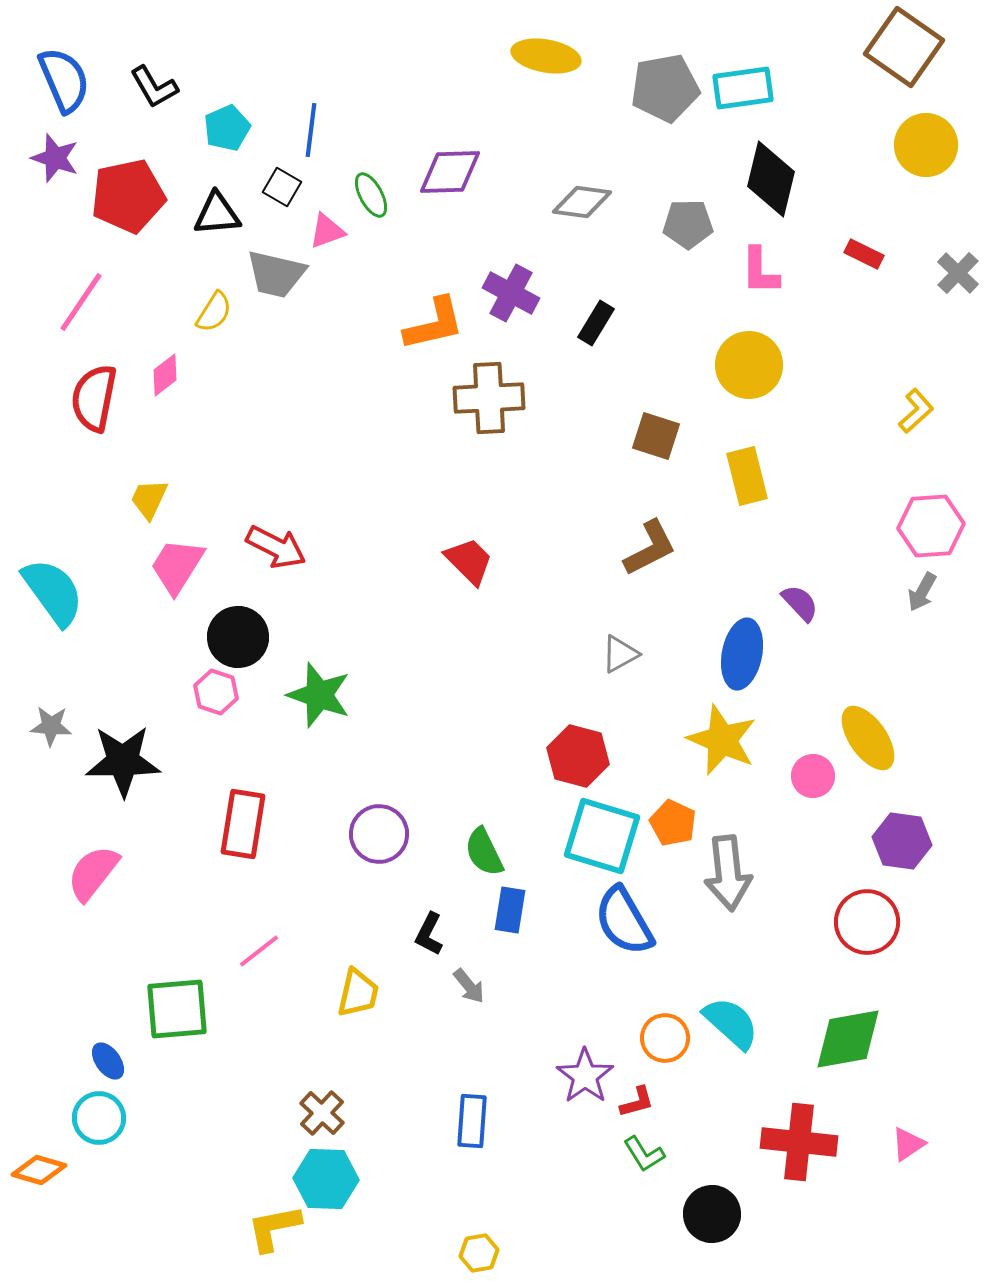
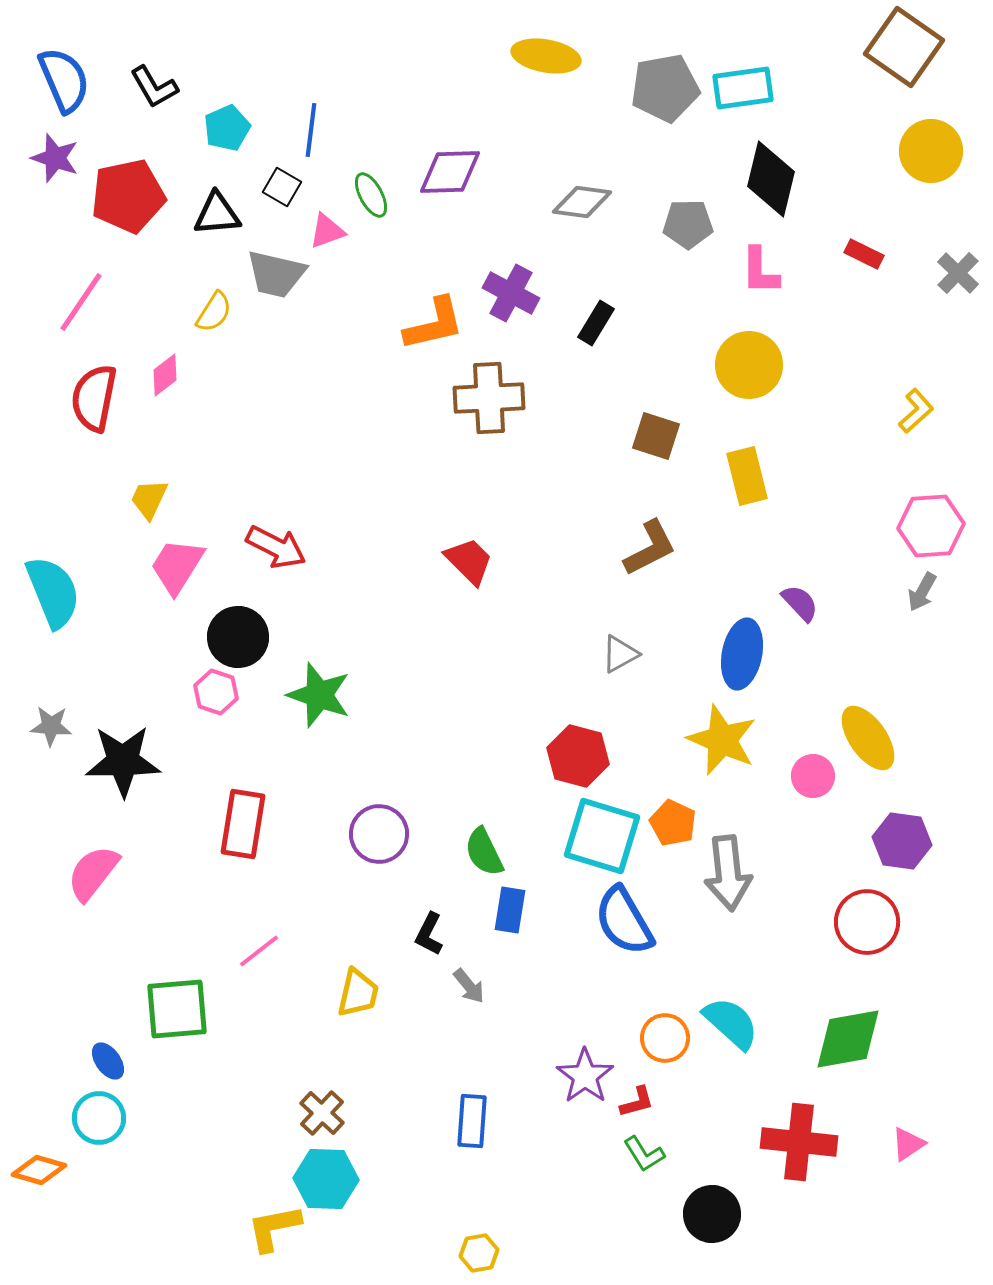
yellow circle at (926, 145): moved 5 px right, 6 px down
cyan semicircle at (53, 592): rotated 14 degrees clockwise
